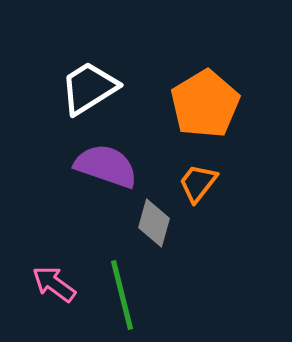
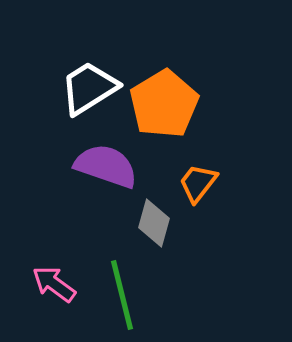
orange pentagon: moved 41 px left
